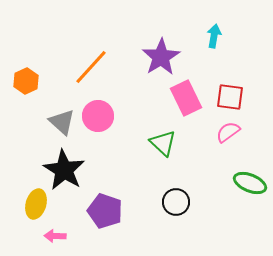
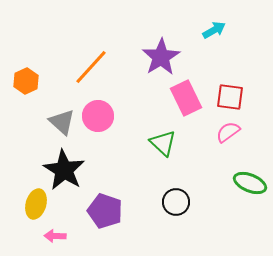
cyan arrow: moved 6 px up; rotated 50 degrees clockwise
